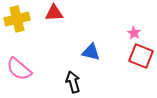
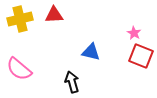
red triangle: moved 2 px down
yellow cross: moved 3 px right
black arrow: moved 1 px left
